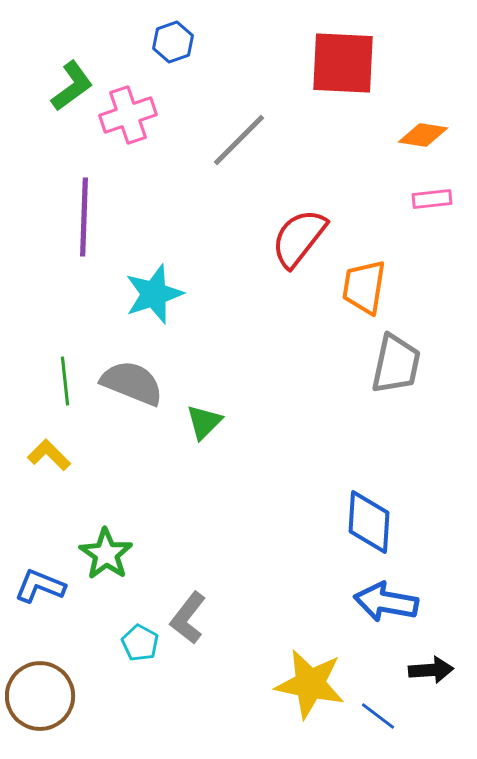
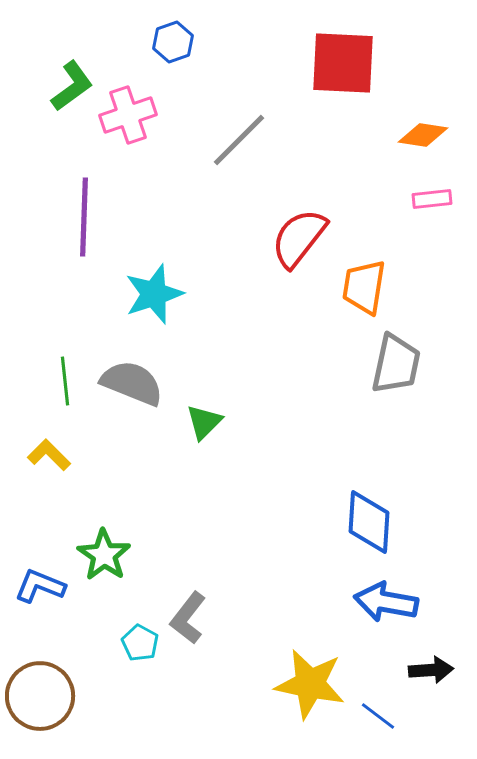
green star: moved 2 px left, 1 px down
